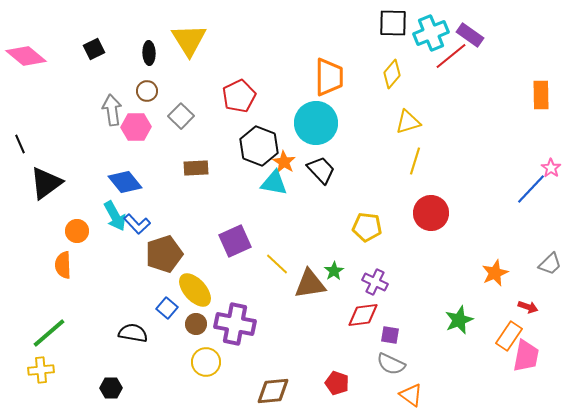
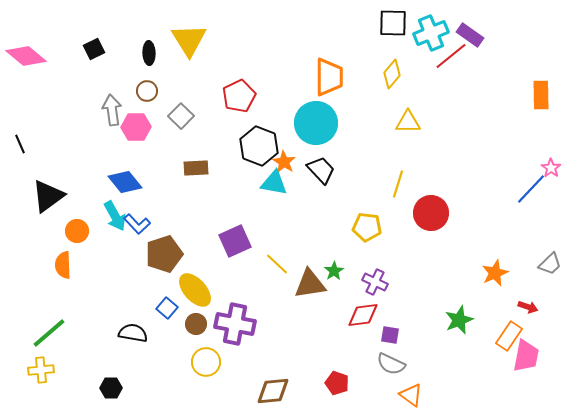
yellow triangle at (408, 122): rotated 16 degrees clockwise
yellow line at (415, 161): moved 17 px left, 23 px down
black triangle at (46, 183): moved 2 px right, 13 px down
